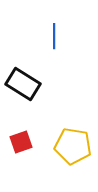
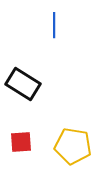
blue line: moved 11 px up
red square: rotated 15 degrees clockwise
